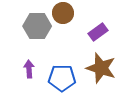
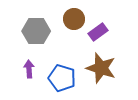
brown circle: moved 11 px right, 6 px down
gray hexagon: moved 1 px left, 5 px down
blue pentagon: rotated 16 degrees clockwise
